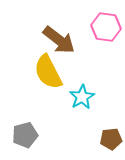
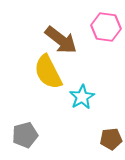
brown arrow: moved 2 px right
